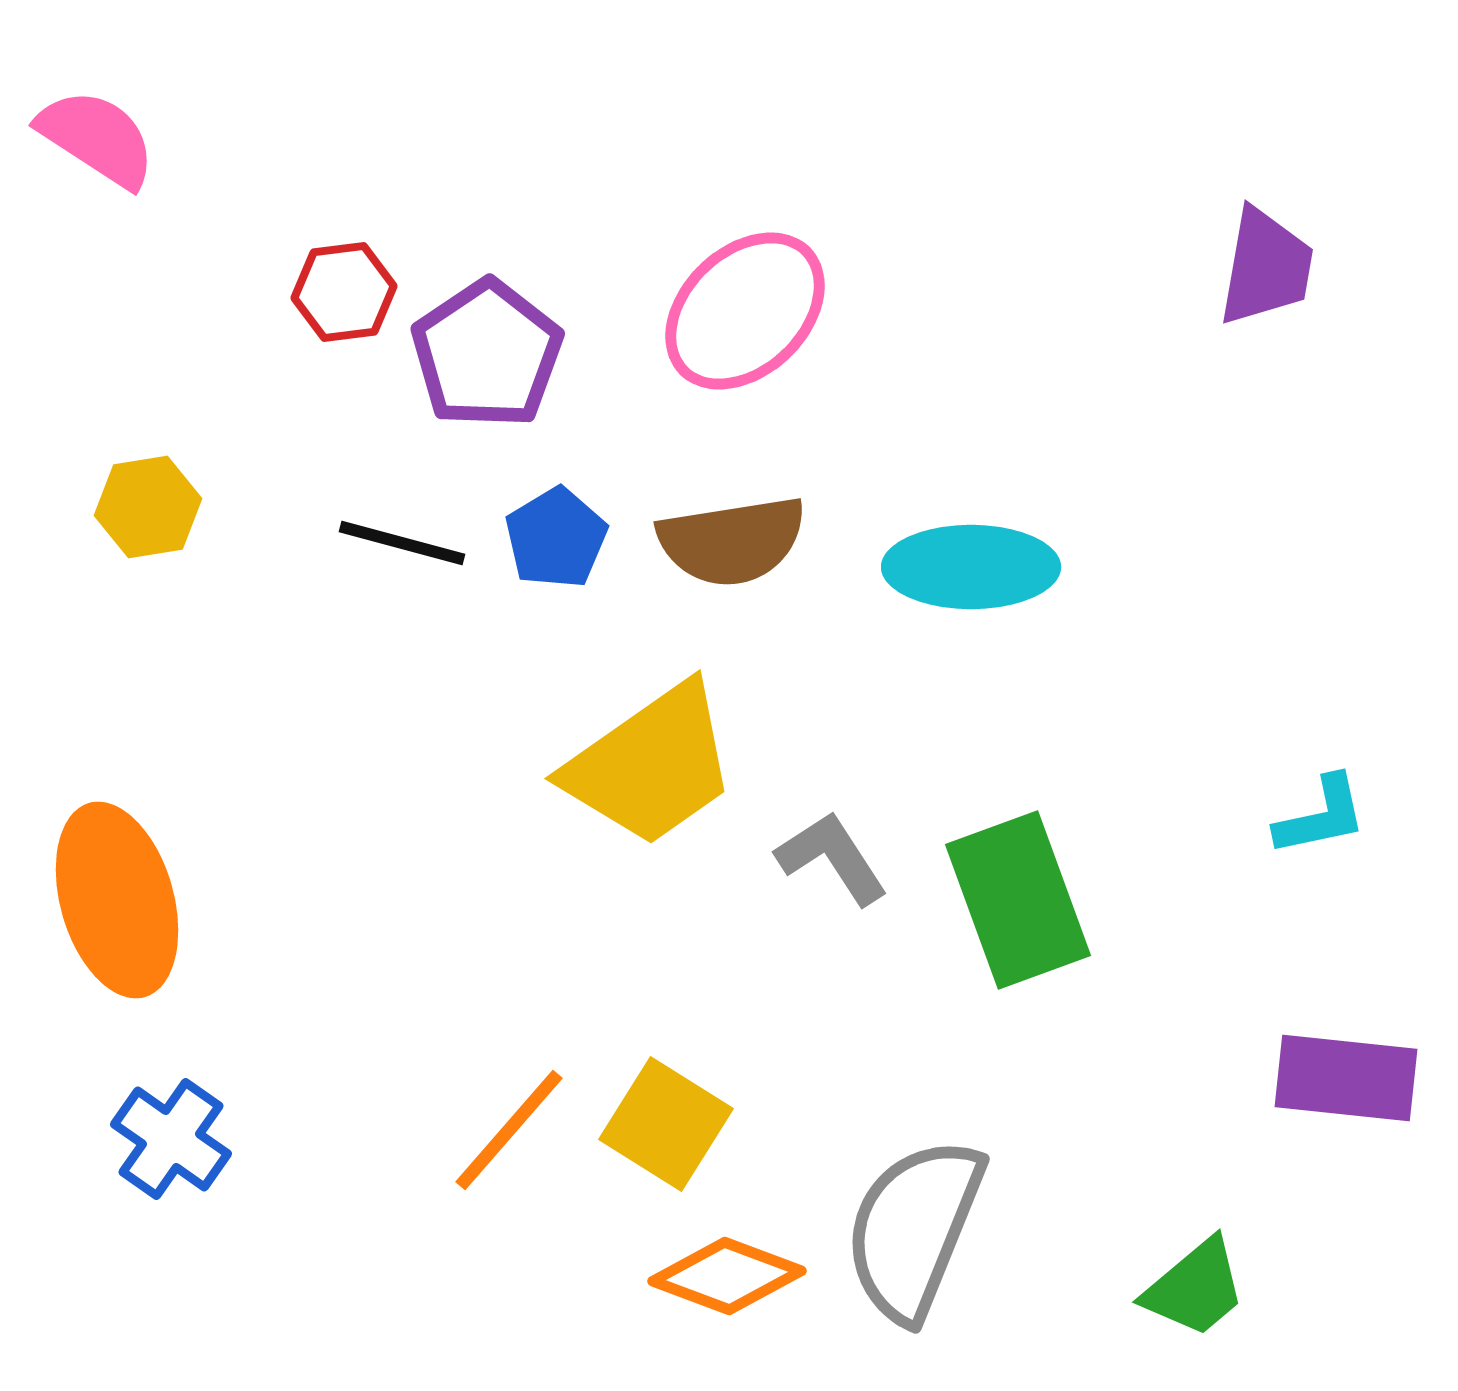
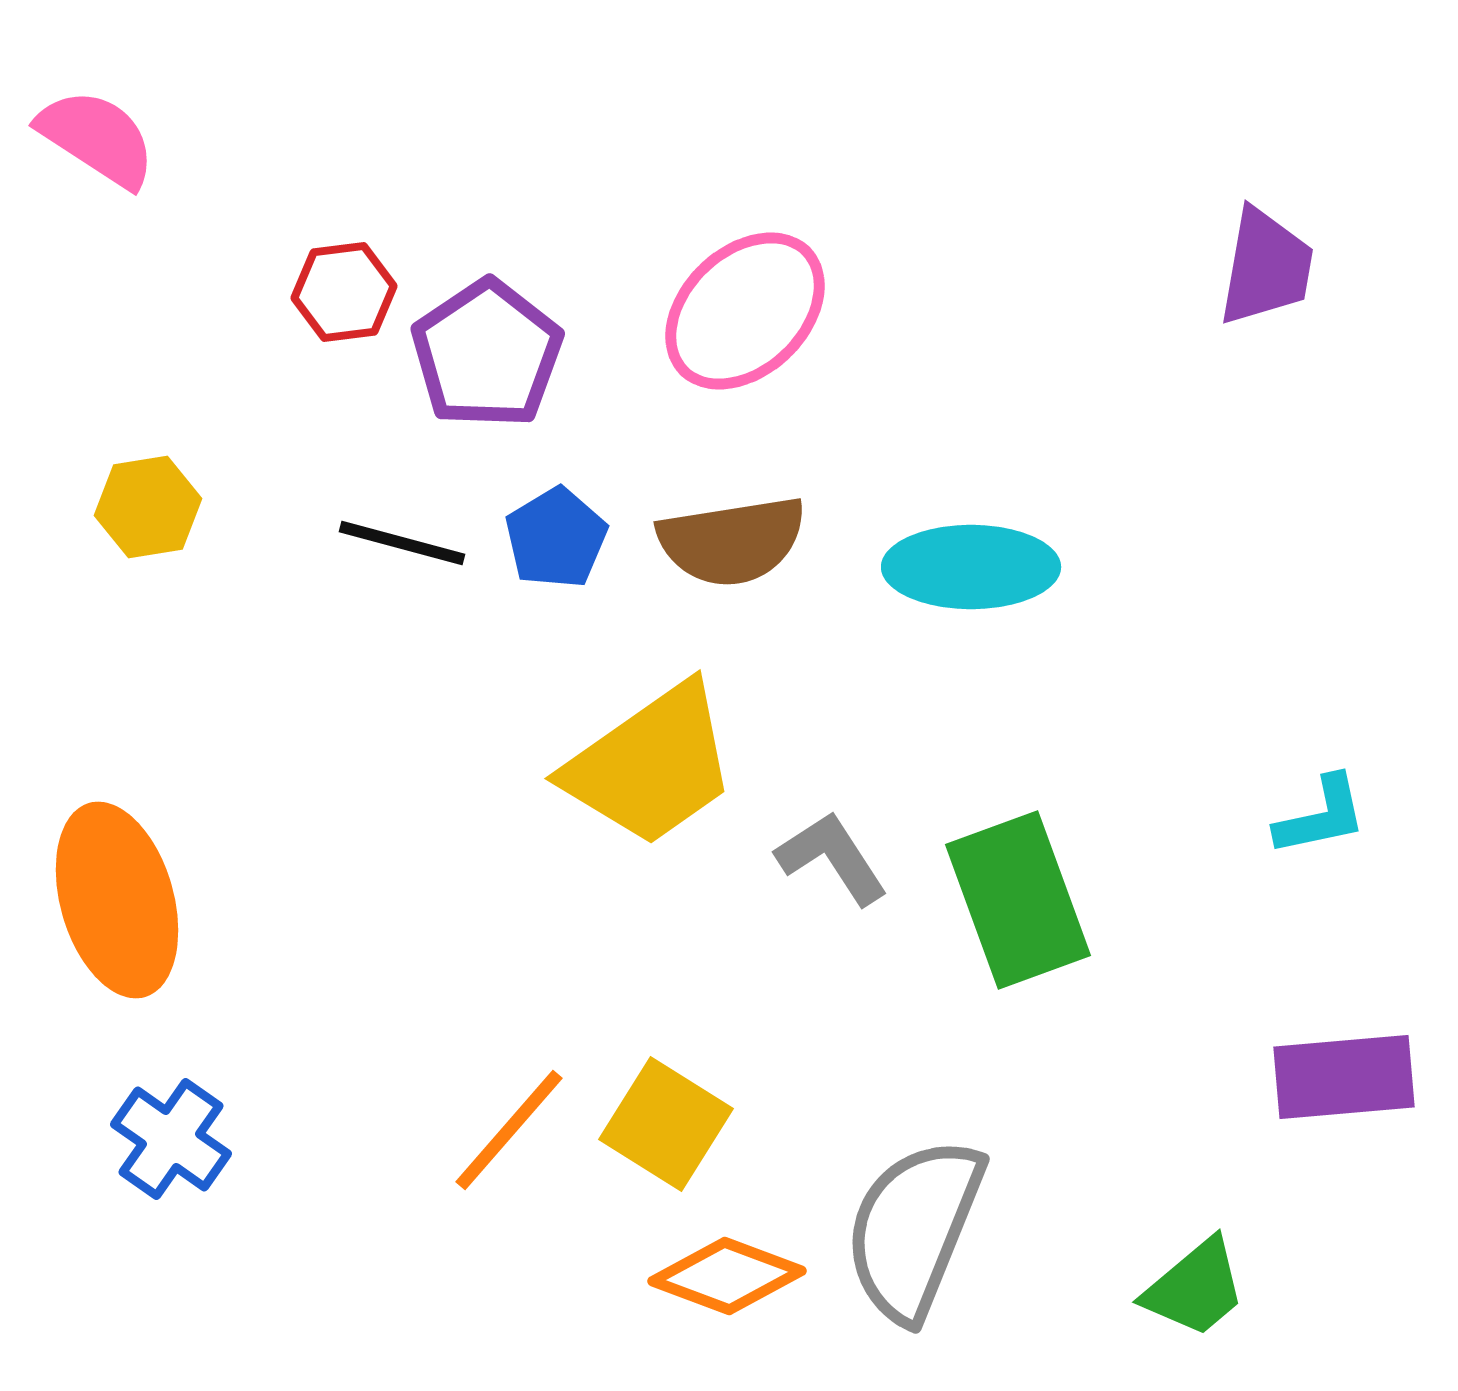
purple rectangle: moved 2 px left, 1 px up; rotated 11 degrees counterclockwise
